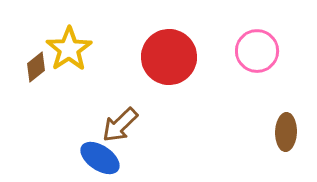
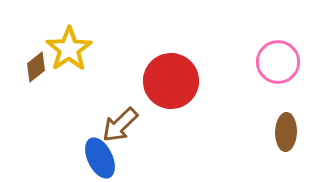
pink circle: moved 21 px right, 11 px down
red circle: moved 2 px right, 24 px down
blue ellipse: rotated 30 degrees clockwise
